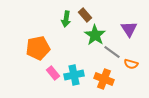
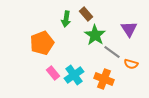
brown rectangle: moved 1 px right, 1 px up
orange pentagon: moved 4 px right, 5 px up; rotated 10 degrees counterclockwise
cyan cross: rotated 24 degrees counterclockwise
